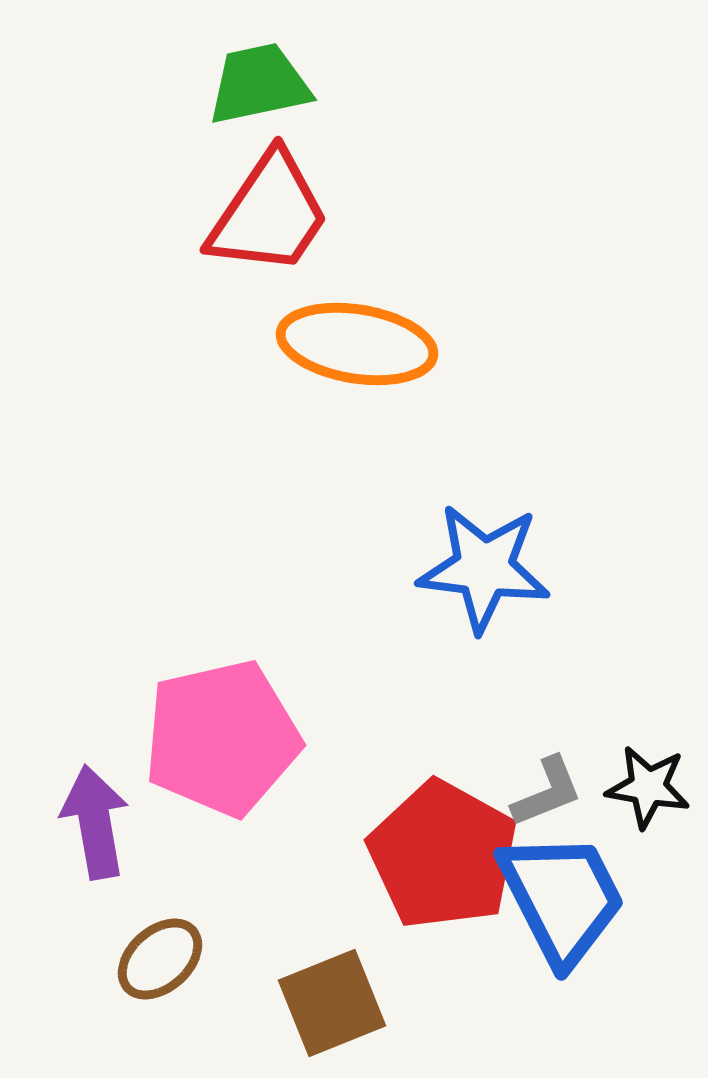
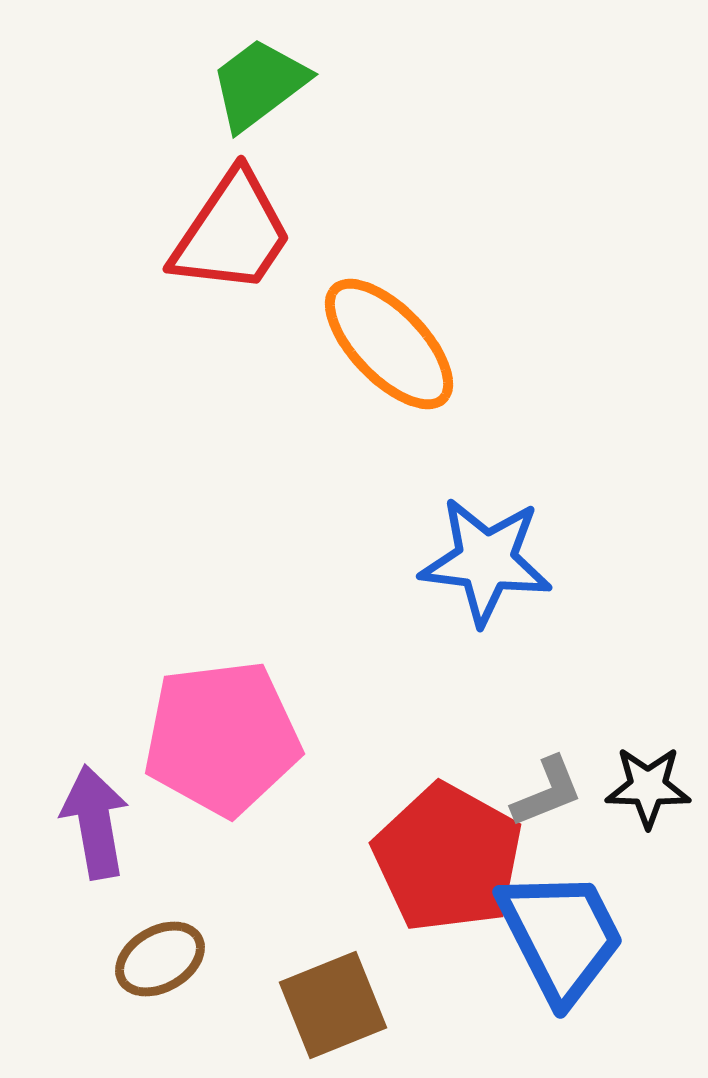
green trapezoid: rotated 25 degrees counterclockwise
red trapezoid: moved 37 px left, 19 px down
orange ellipse: moved 32 px right; rotated 37 degrees clockwise
blue star: moved 2 px right, 7 px up
pink pentagon: rotated 6 degrees clockwise
black star: rotated 8 degrees counterclockwise
red pentagon: moved 5 px right, 3 px down
blue trapezoid: moved 1 px left, 38 px down
brown ellipse: rotated 12 degrees clockwise
brown square: moved 1 px right, 2 px down
